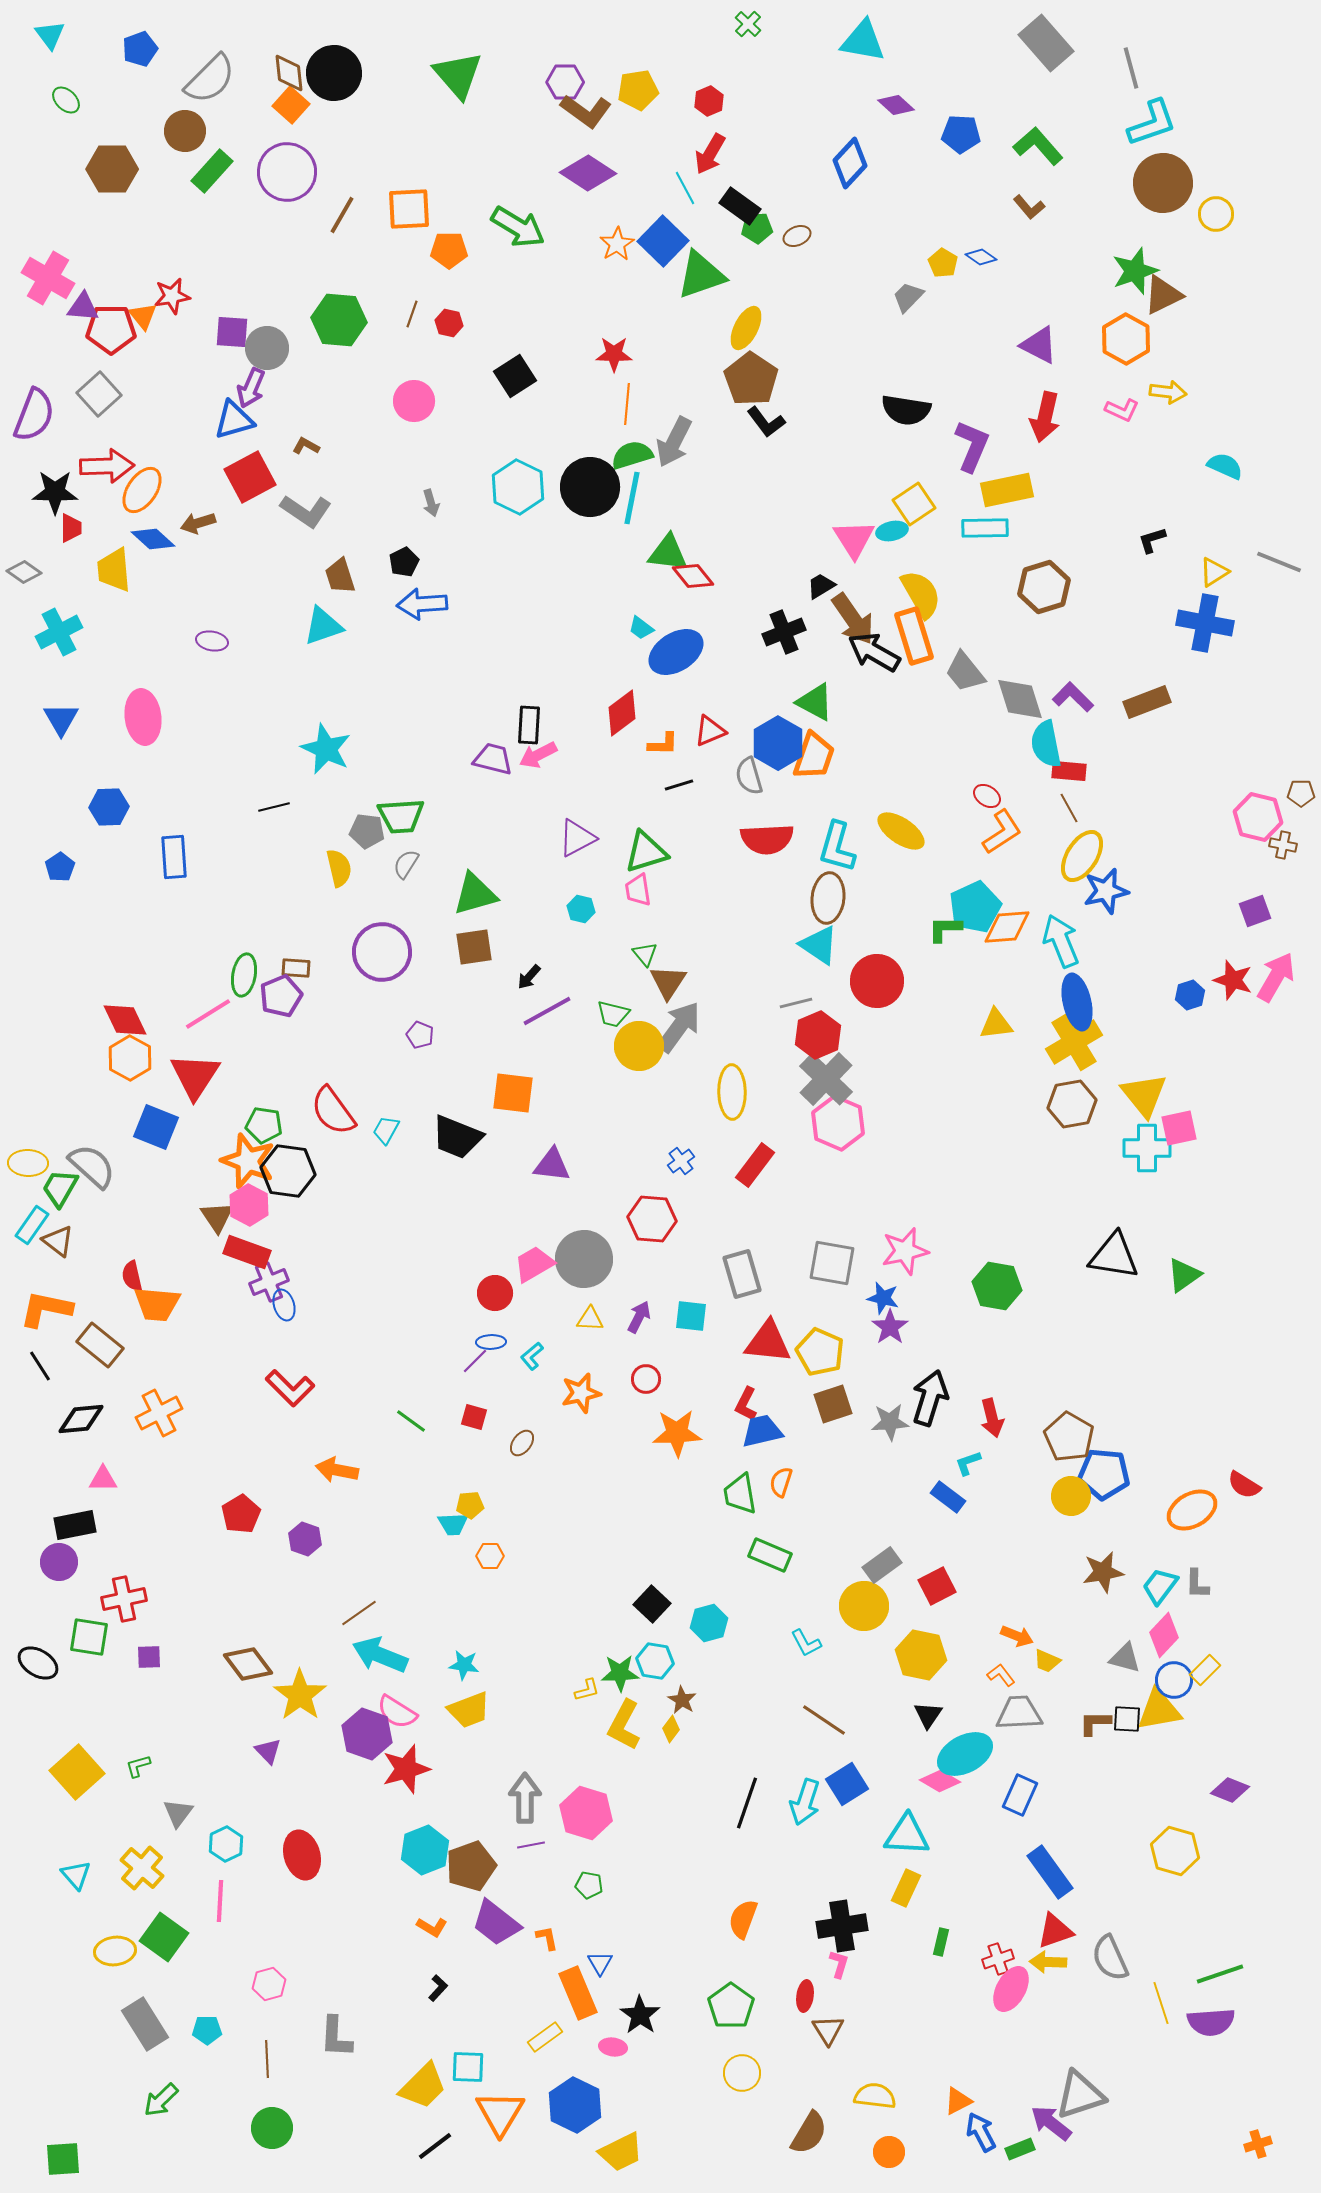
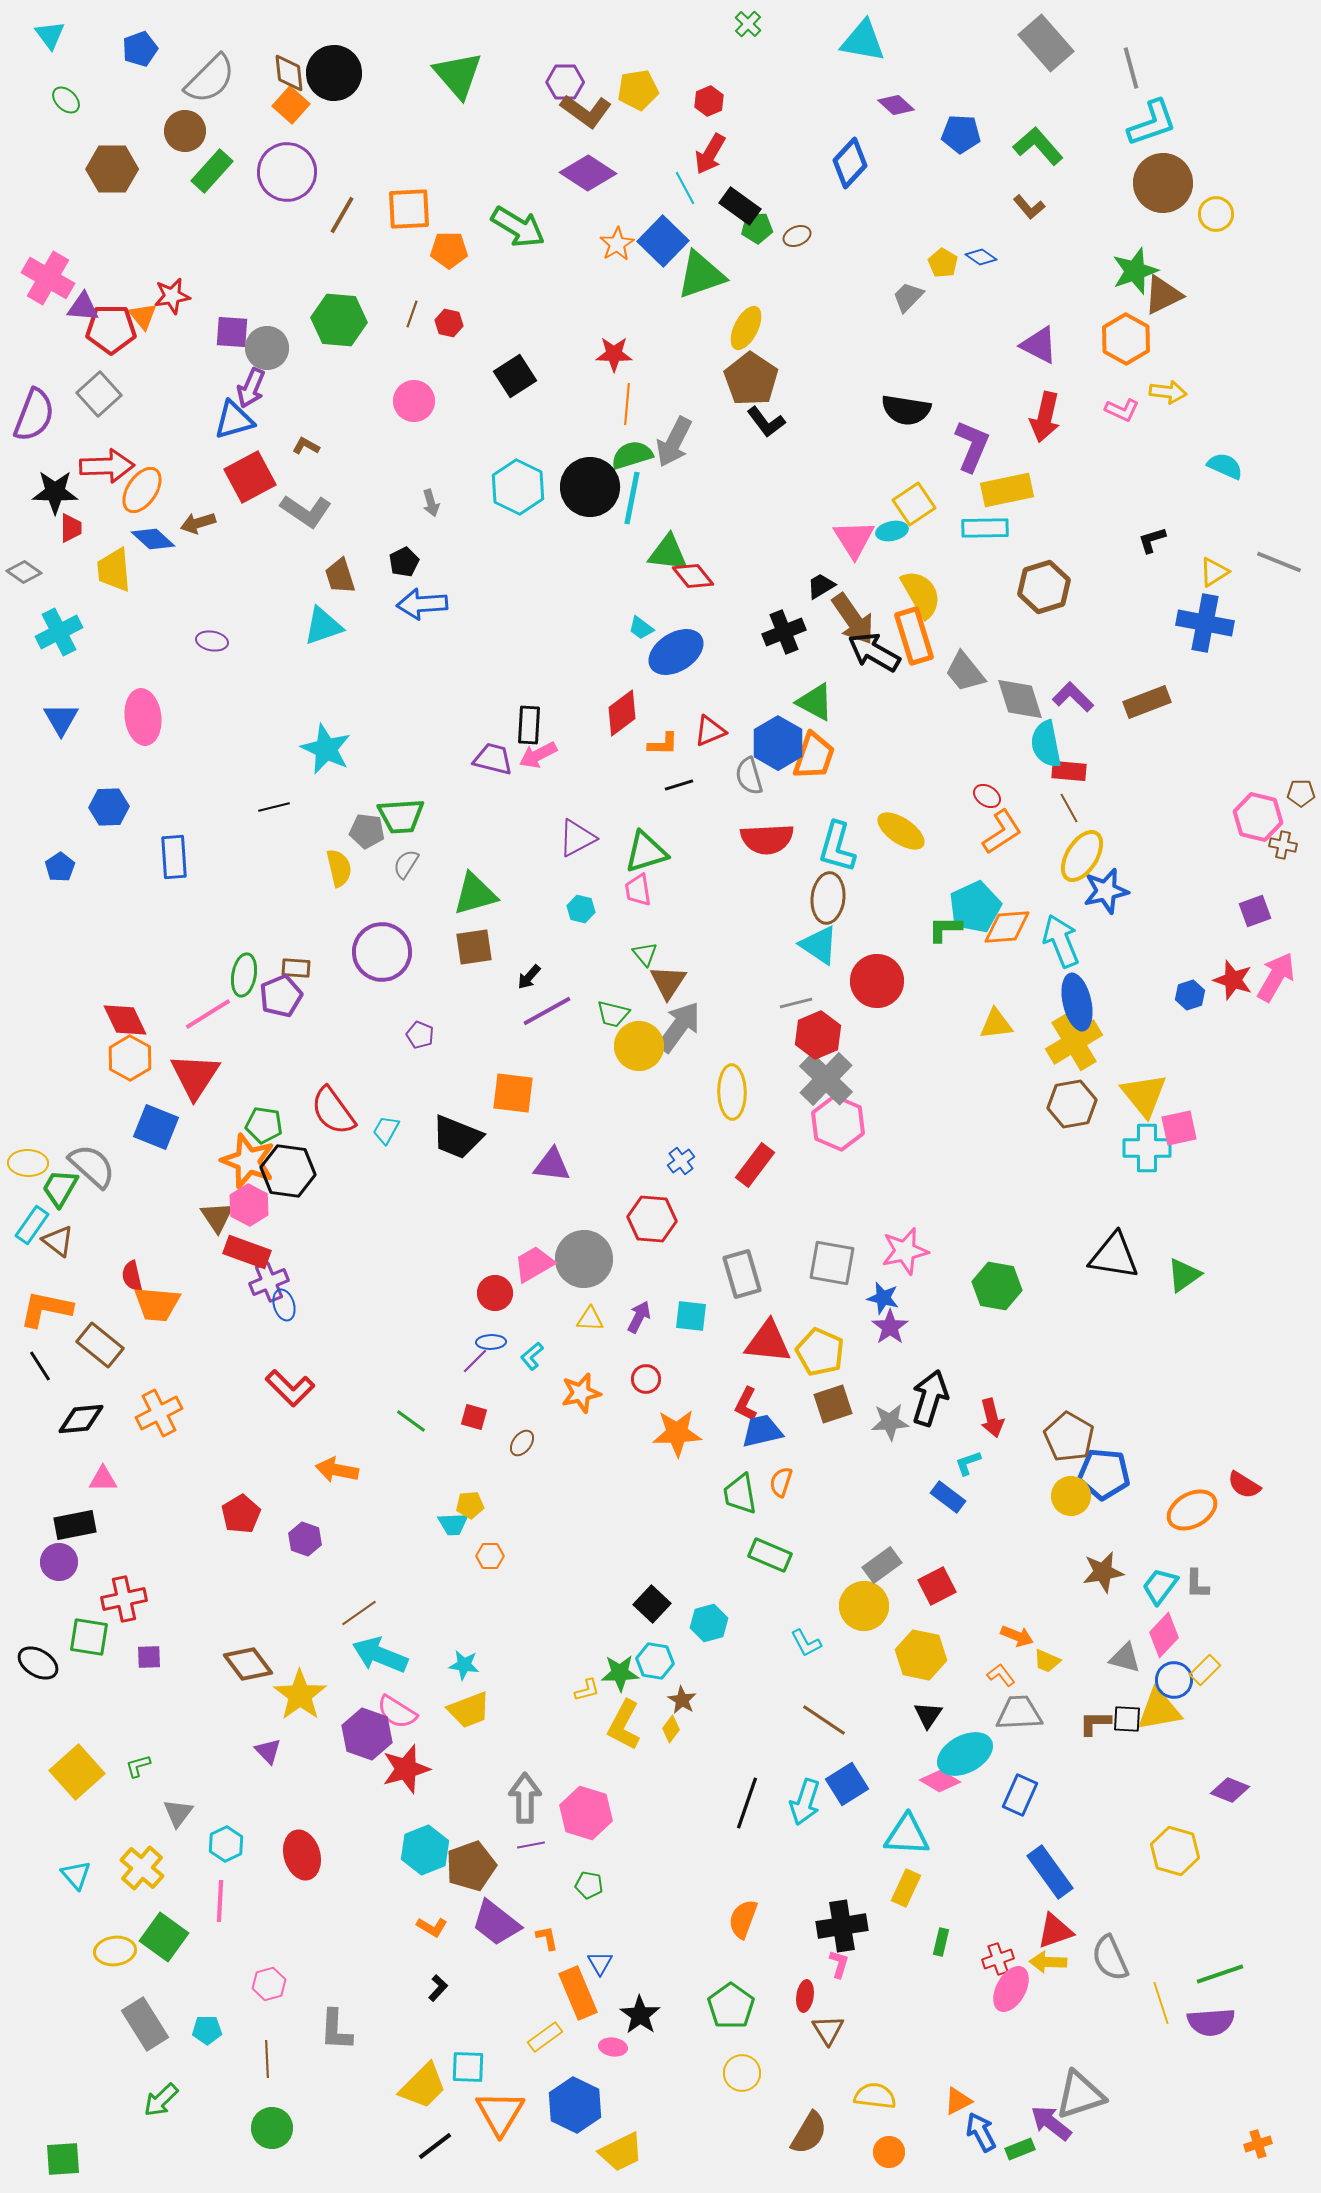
gray L-shape at (336, 2037): moved 7 px up
